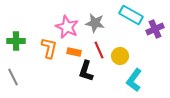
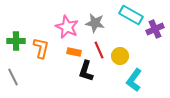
orange L-shape: moved 8 px left
